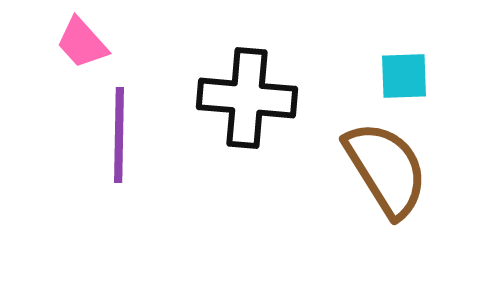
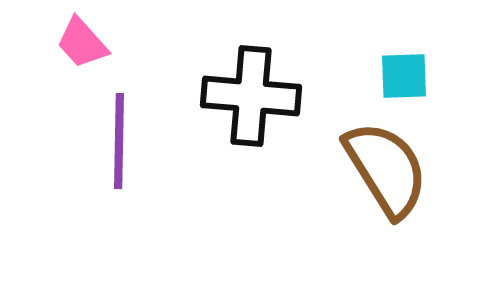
black cross: moved 4 px right, 2 px up
purple line: moved 6 px down
